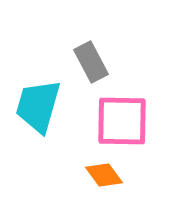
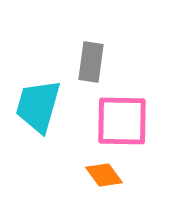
gray rectangle: rotated 36 degrees clockwise
